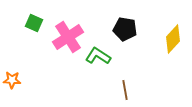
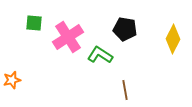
green square: rotated 18 degrees counterclockwise
yellow diamond: rotated 16 degrees counterclockwise
green L-shape: moved 2 px right, 1 px up
orange star: rotated 18 degrees counterclockwise
